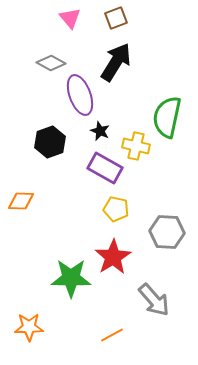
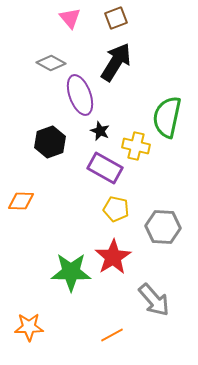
gray hexagon: moved 4 px left, 5 px up
green star: moved 6 px up
